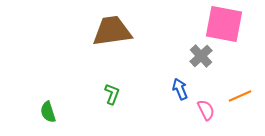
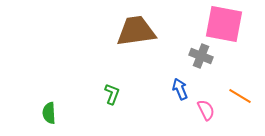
brown trapezoid: moved 24 px right
gray cross: rotated 25 degrees counterclockwise
orange line: rotated 55 degrees clockwise
green semicircle: moved 1 px right, 1 px down; rotated 15 degrees clockwise
